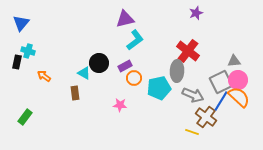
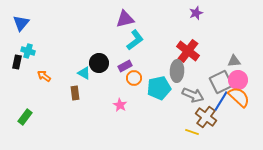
pink star: rotated 24 degrees clockwise
